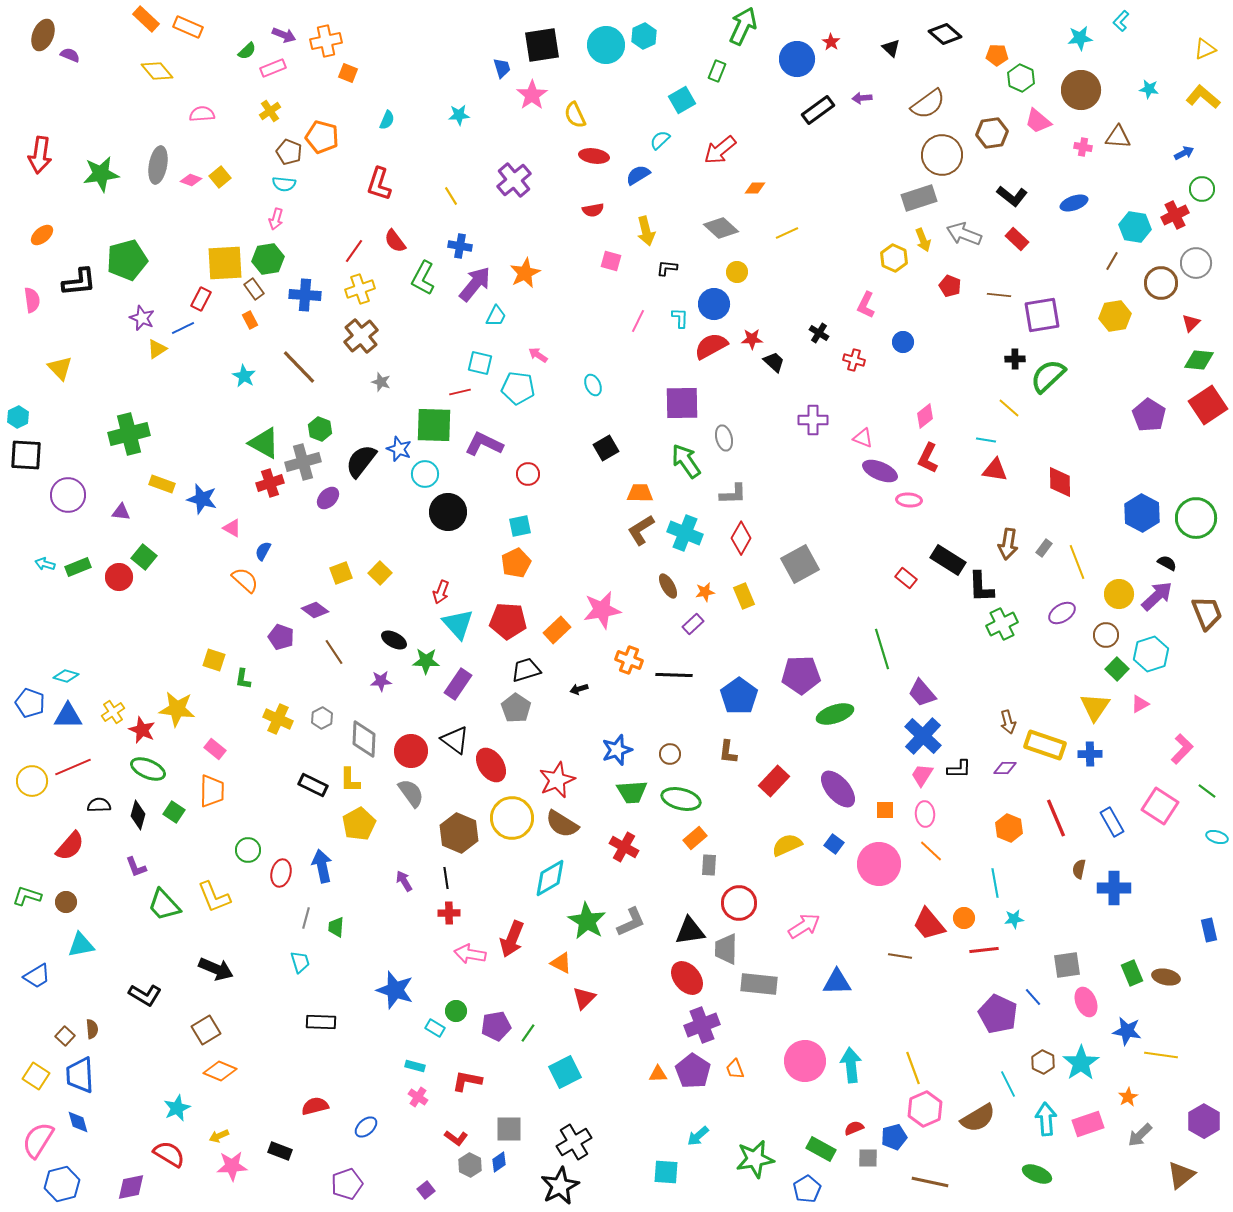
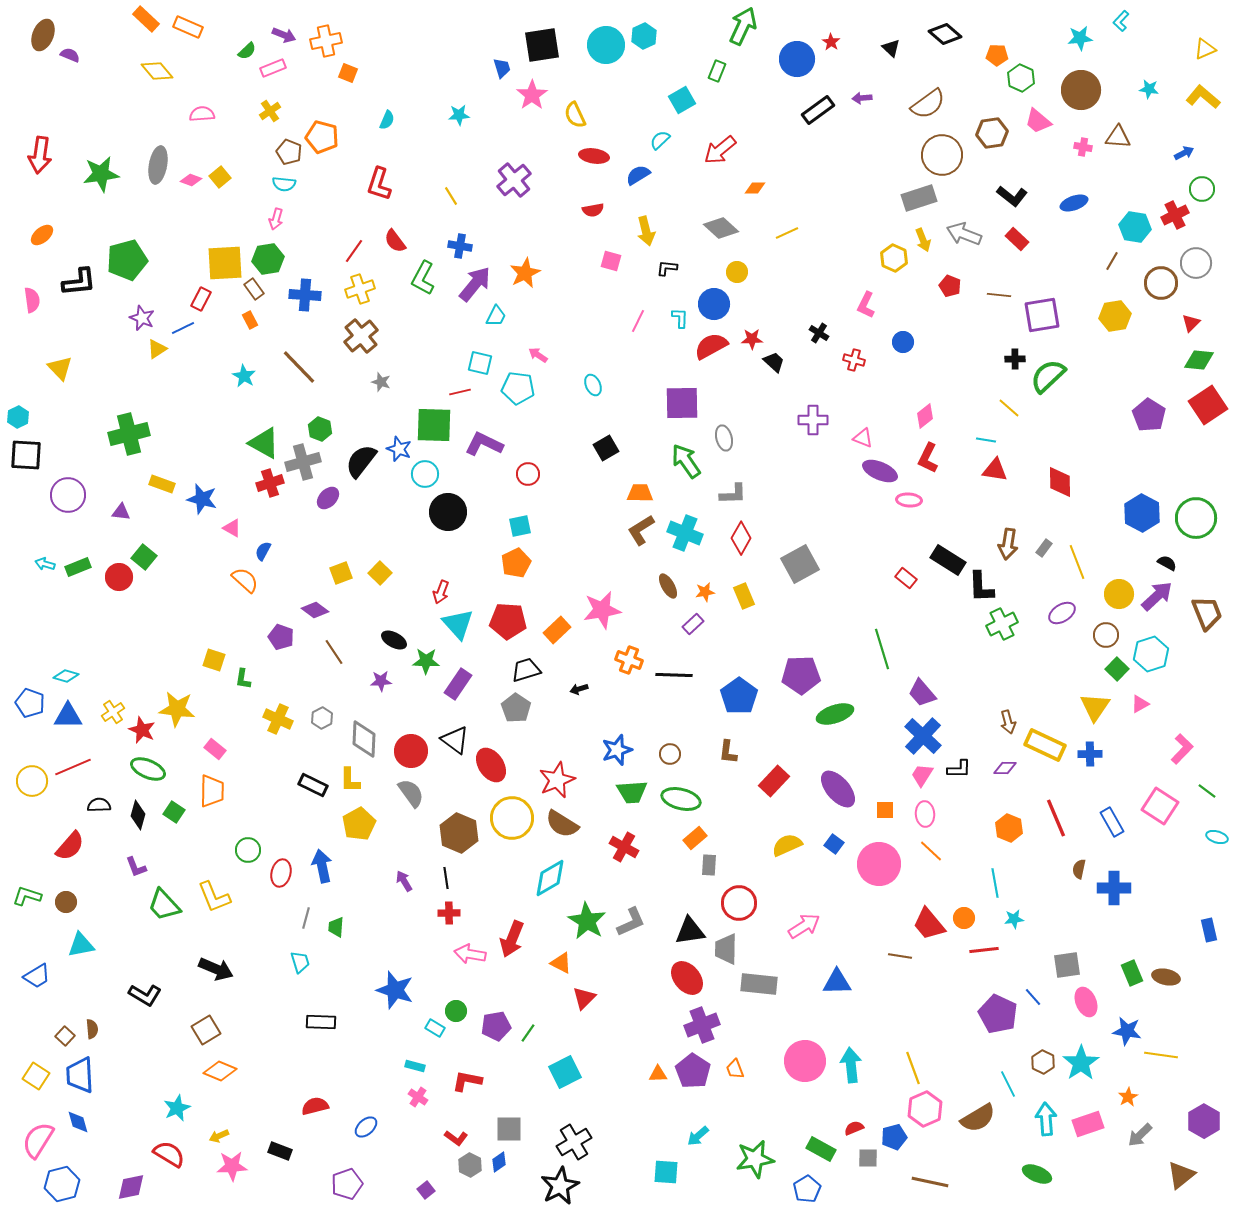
yellow rectangle at (1045, 745): rotated 6 degrees clockwise
